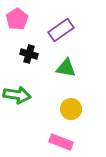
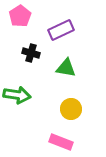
pink pentagon: moved 3 px right, 3 px up
purple rectangle: rotated 10 degrees clockwise
black cross: moved 2 px right, 1 px up
